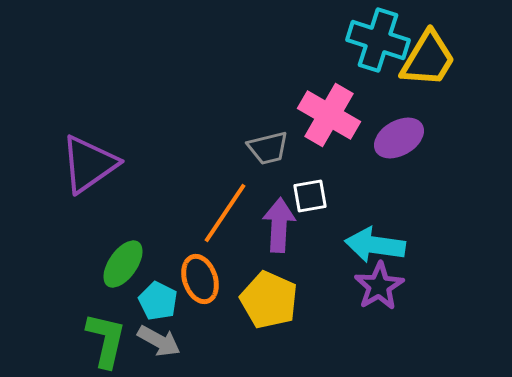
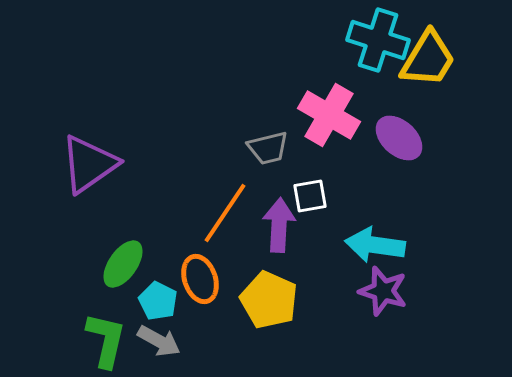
purple ellipse: rotated 72 degrees clockwise
purple star: moved 4 px right, 5 px down; rotated 24 degrees counterclockwise
